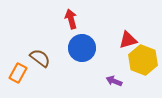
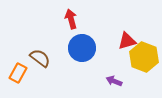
red triangle: moved 1 px left, 1 px down
yellow hexagon: moved 1 px right, 3 px up
